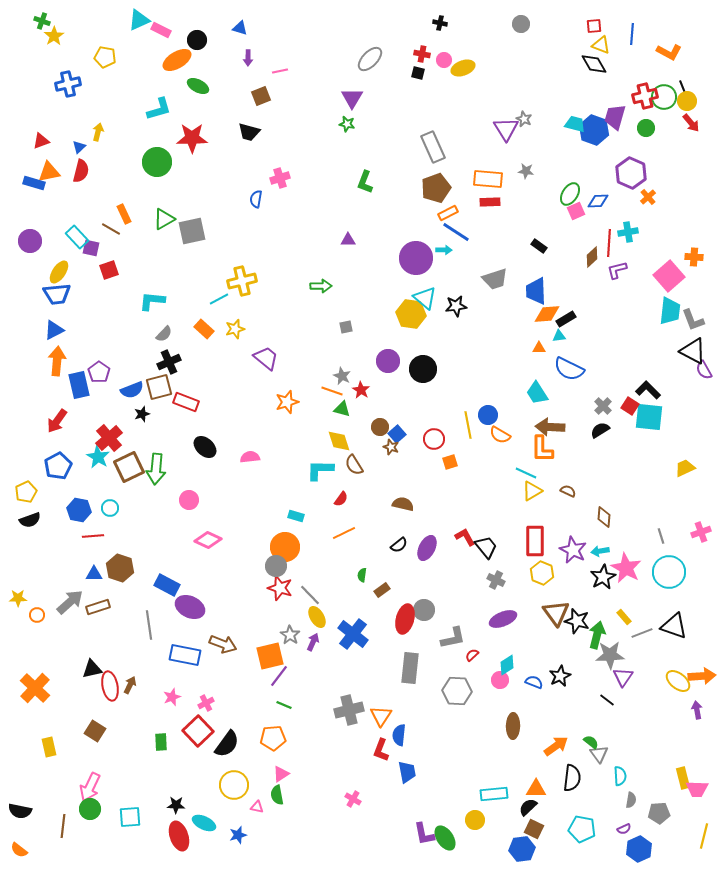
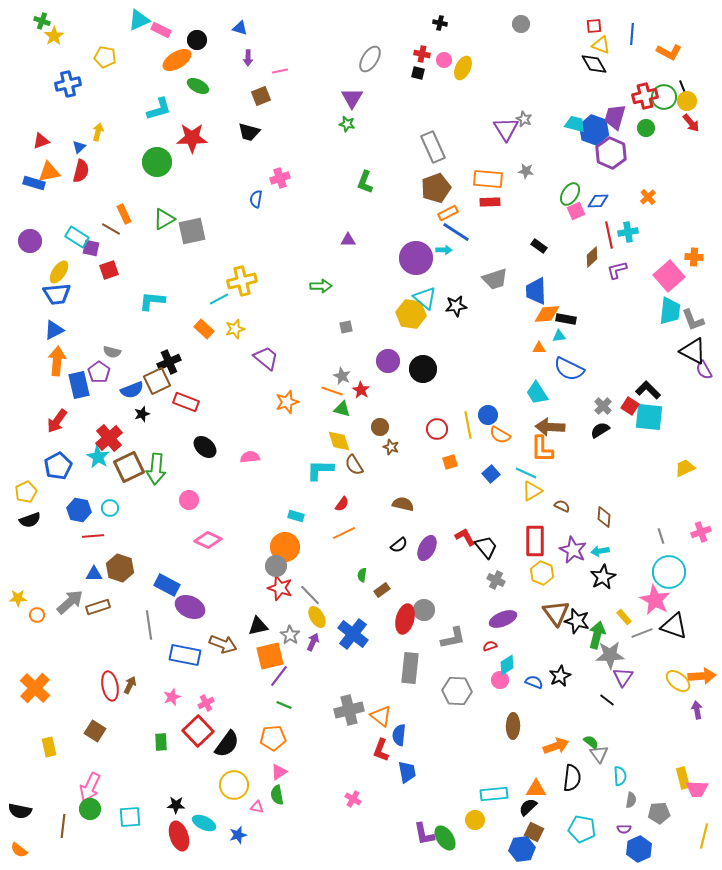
gray ellipse at (370, 59): rotated 12 degrees counterclockwise
yellow ellipse at (463, 68): rotated 45 degrees counterclockwise
purple hexagon at (631, 173): moved 20 px left, 20 px up
cyan rectangle at (77, 237): rotated 15 degrees counterclockwise
red line at (609, 243): moved 8 px up; rotated 16 degrees counterclockwise
black rectangle at (566, 319): rotated 42 degrees clockwise
gray semicircle at (164, 334): moved 52 px left, 18 px down; rotated 60 degrees clockwise
brown square at (159, 387): moved 2 px left, 6 px up; rotated 12 degrees counterclockwise
blue square at (397, 434): moved 94 px right, 40 px down
red circle at (434, 439): moved 3 px right, 10 px up
brown semicircle at (568, 491): moved 6 px left, 15 px down
red semicircle at (341, 499): moved 1 px right, 5 px down
pink star at (626, 568): moved 29 px right, 32 px down
red semicircle at (472, 655): moved 18 px right, 9 px up; rotated 24 degrees clockwise
black triangle at (92, 669): moved 166 px right, 43 px up
orange triangle at (381, 716): rotated 25 degrees counterclockwise
orange arrow at (556, 746): rotated 15 degrees clockwise
pink triangle at (281, 774): moved 2 px left, 2 px up
brown square at (534, 829): moved 3 px down
purple semicircle at (624, 829): rotated 24 degrees clockwise
